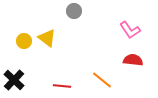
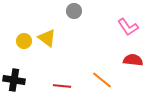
pink L-shape: moved 2 px left, 3 px up
black cross: rotated 35 degrees counterclockwise
